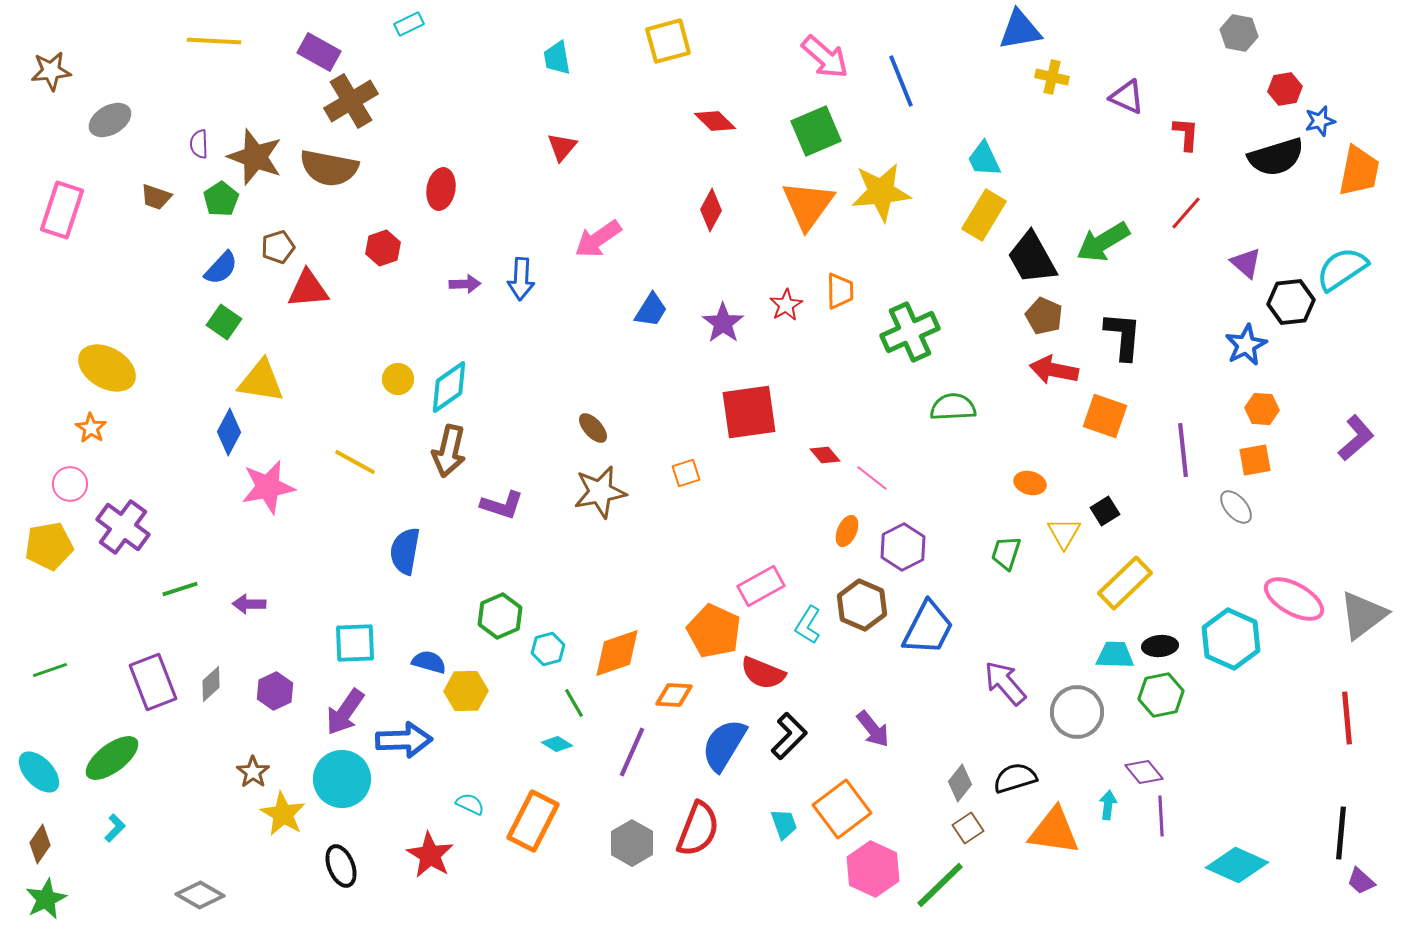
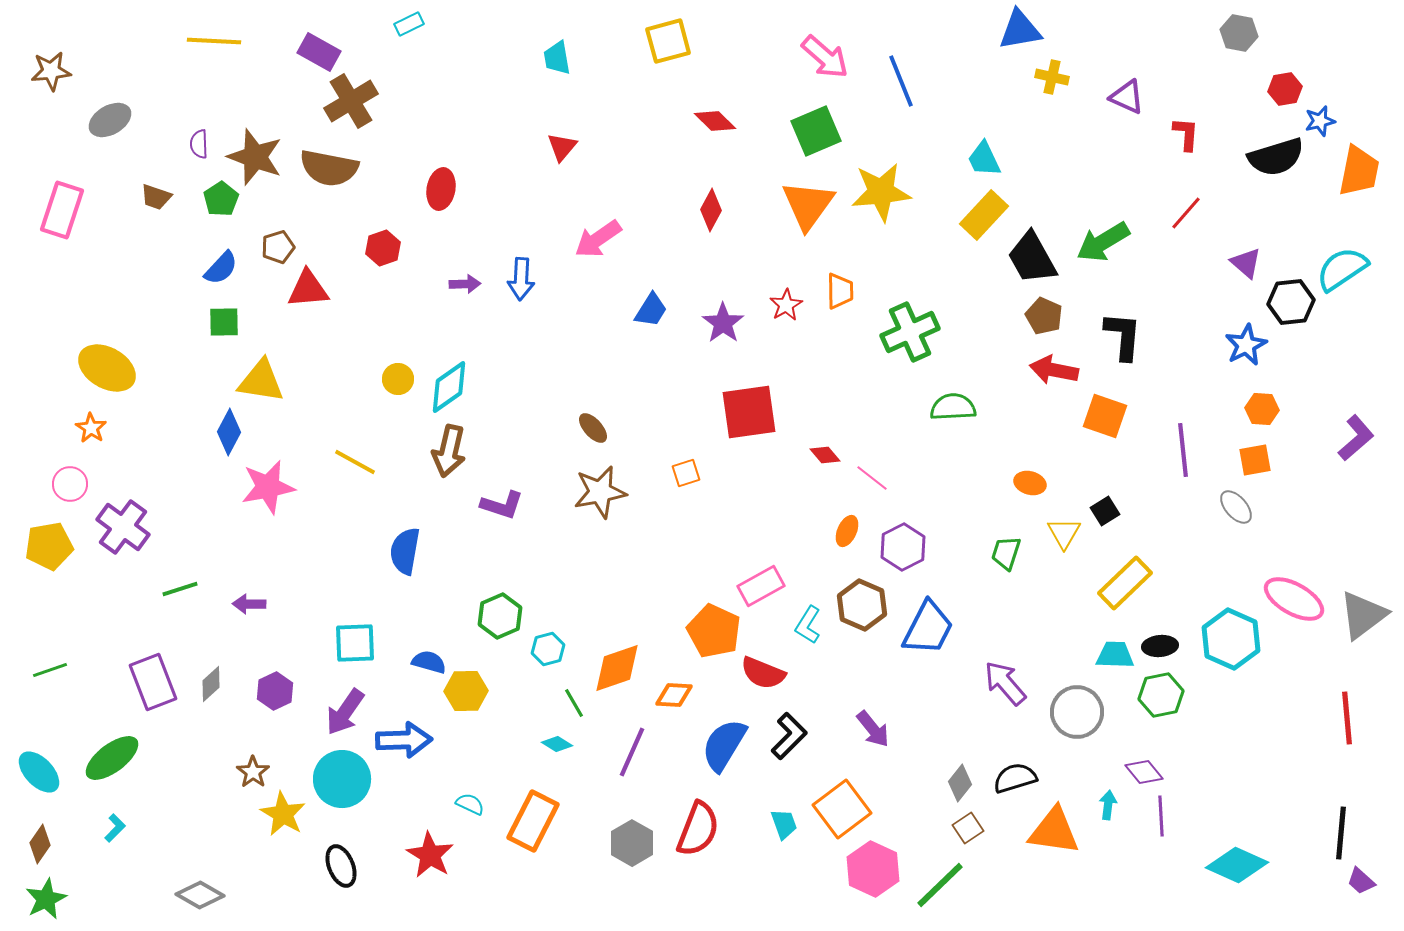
yellow rectangle at (984, 215): rotated 12 degrees clockwise
green square at (224, 322): rotated 36 degrees counterclockwise
orange diamond at (617, 653): moved 15 px down
